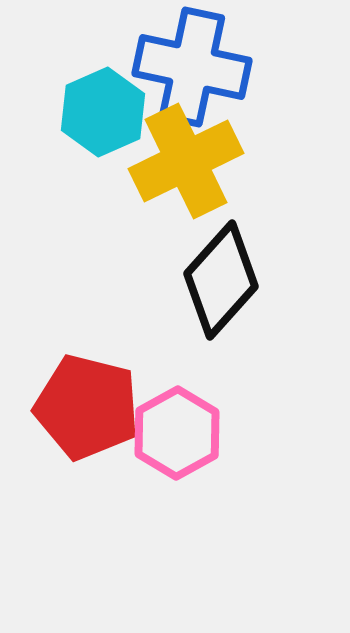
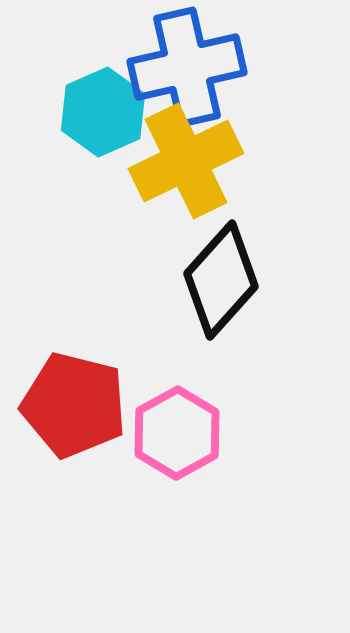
blue cross: moved 5 px left; rotated 25 degrees counterclockwise
red pentagon: moved 13 px left, 2 px up
